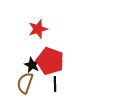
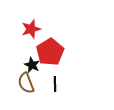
red star: moved 7 px left
red pentagon: moved 9 px up; rotated 20 degrees clockwise
brown semicircle: moved 1 px right; rotated 40 degrees counterclockwise
